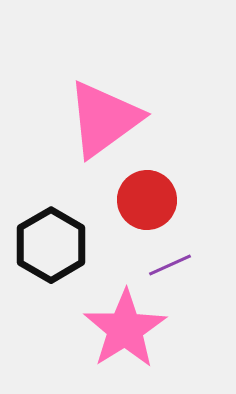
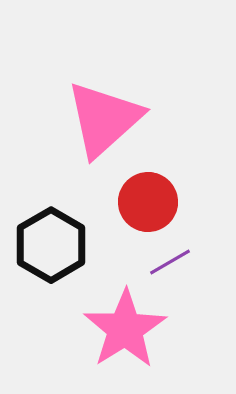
pink triangle: rotated 6 degrees counterclockwise
red circle: moved 1 px right, 2 px down
purple line: moved 3 px up; rotated 6 degrees counterclockwise
